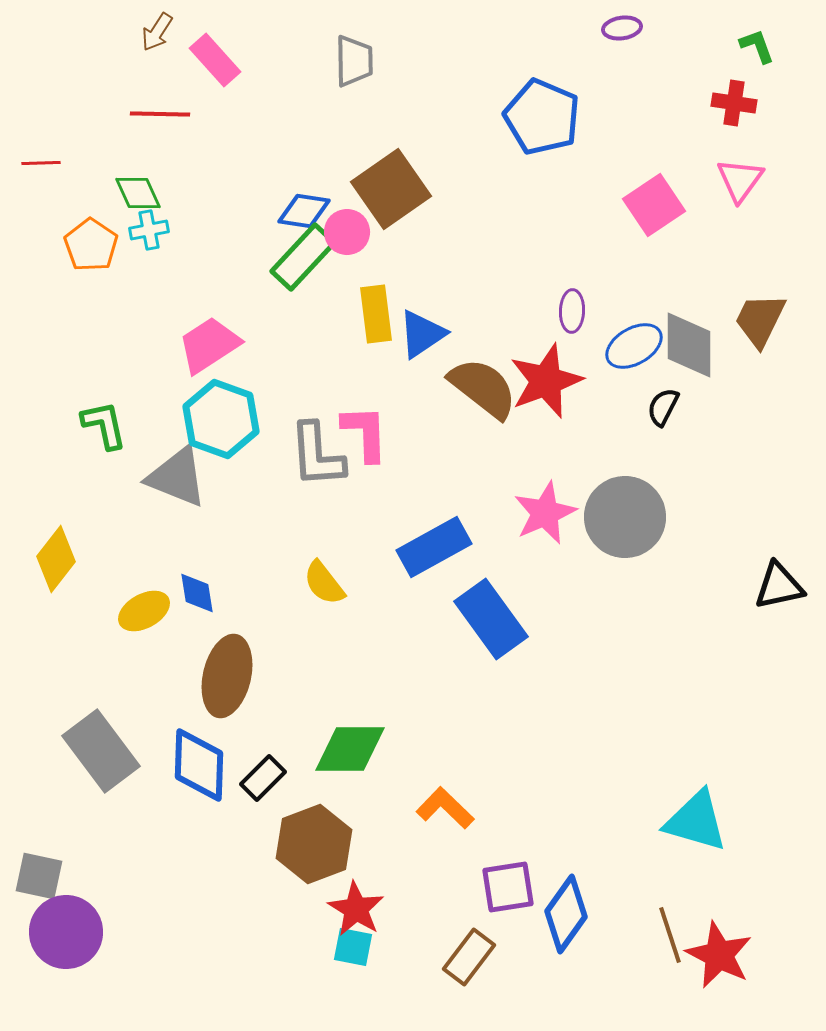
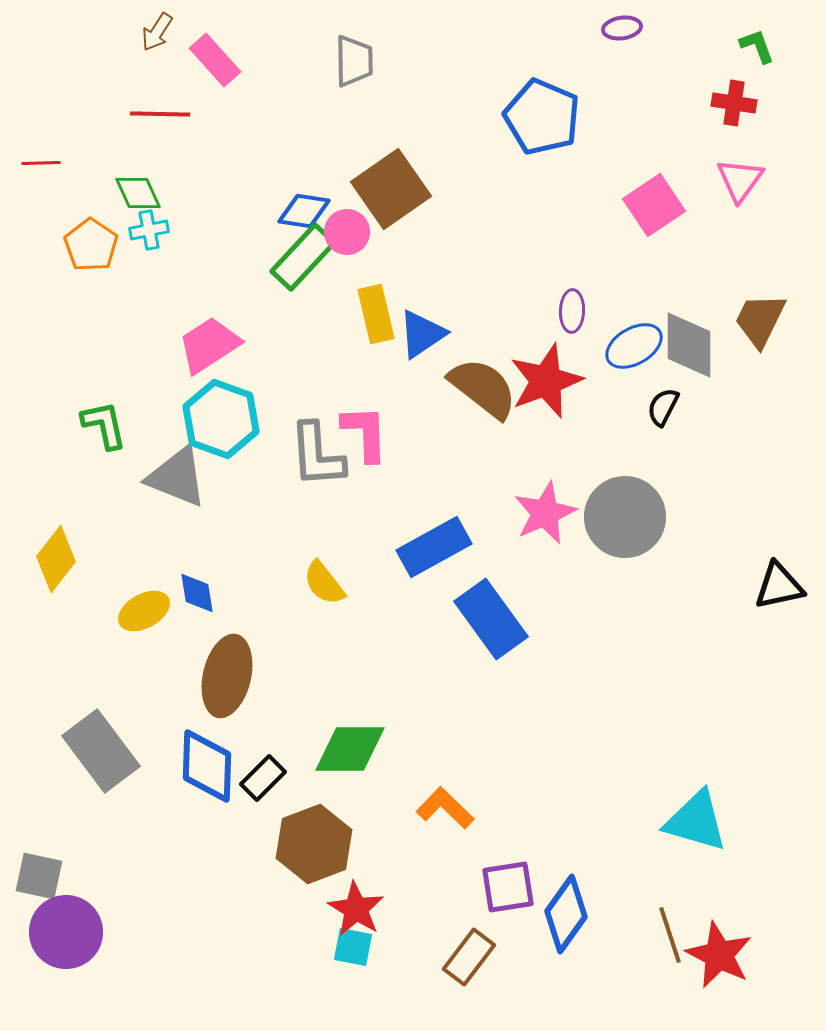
yellow rectangle at (376, 314): rotated 6 degrees counterclockwise
blue diamond at (199, 765): moved 8 px right, 1 px down
